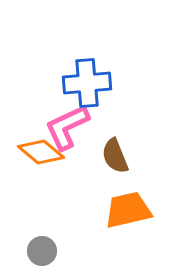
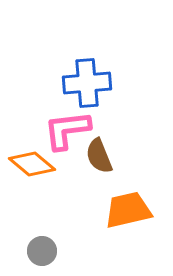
pink L-shape: moved 3 px down; rotated 18 degrees clockwise
orange diamond: moved 9 px left, 12 px down
brown semicircle: moved 16 px left
